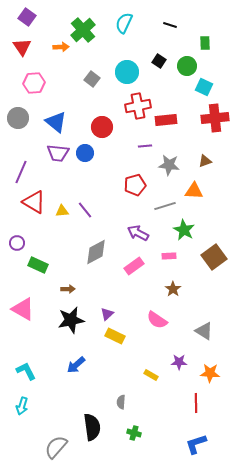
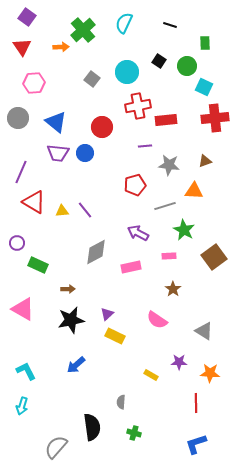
pink rectangle at (134, 266): moved 3 px left, 1 px down; rotated 24 degrees clockwise
